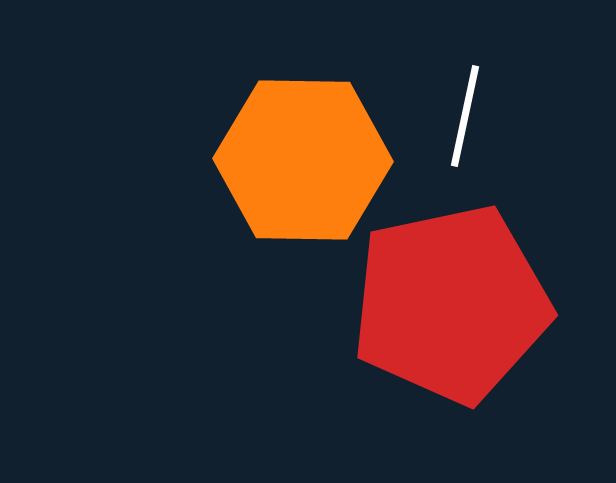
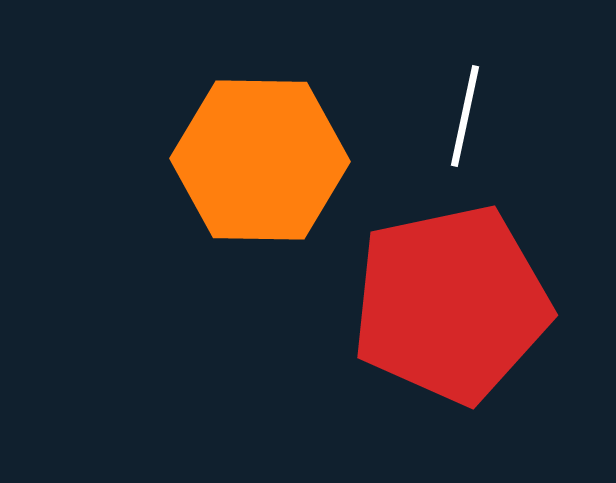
orange hexagon: moved 43 px left
